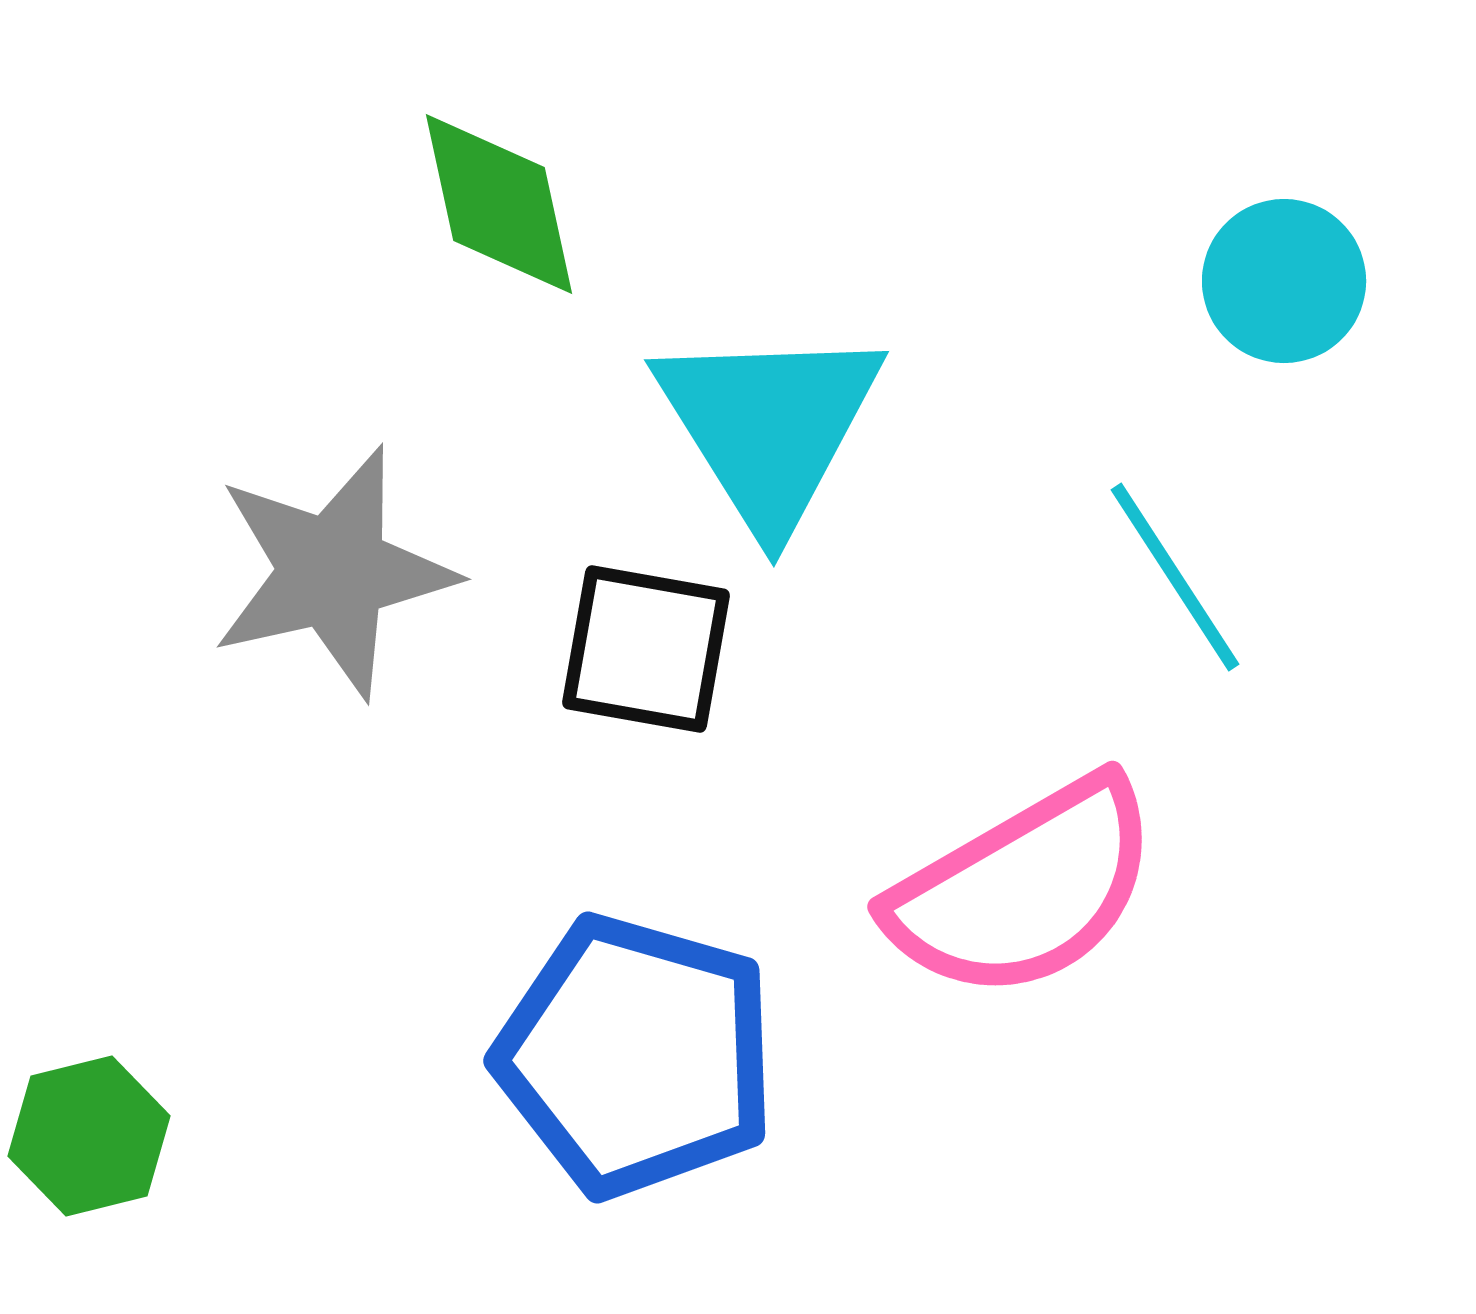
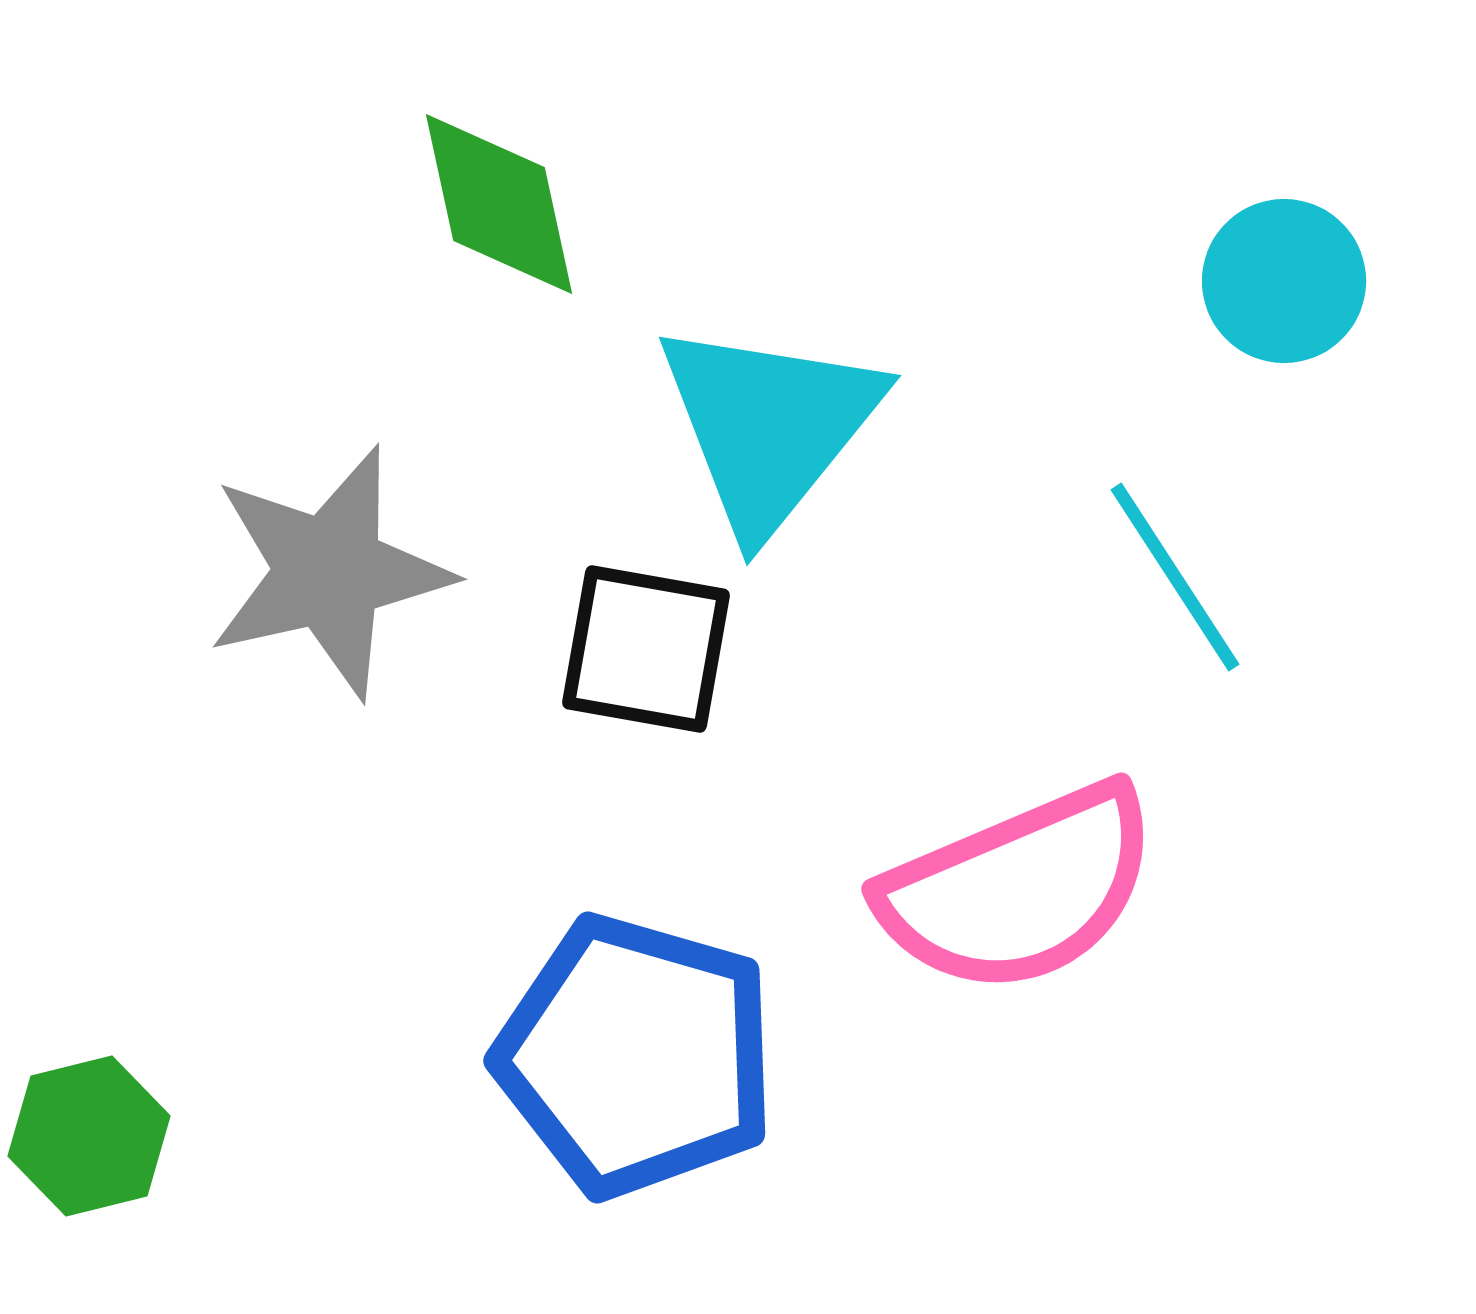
cyan triangle: rotated 11 degrees clockwise
gray star: moved 4 px left
pink semicircle: moved 5 px left; rotated 7 degrees clockwise
